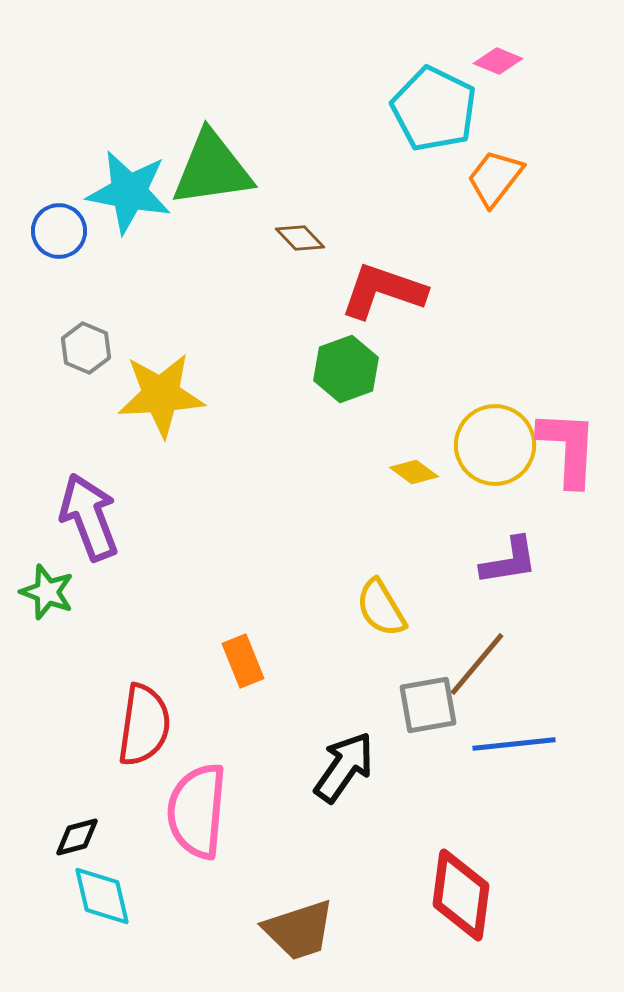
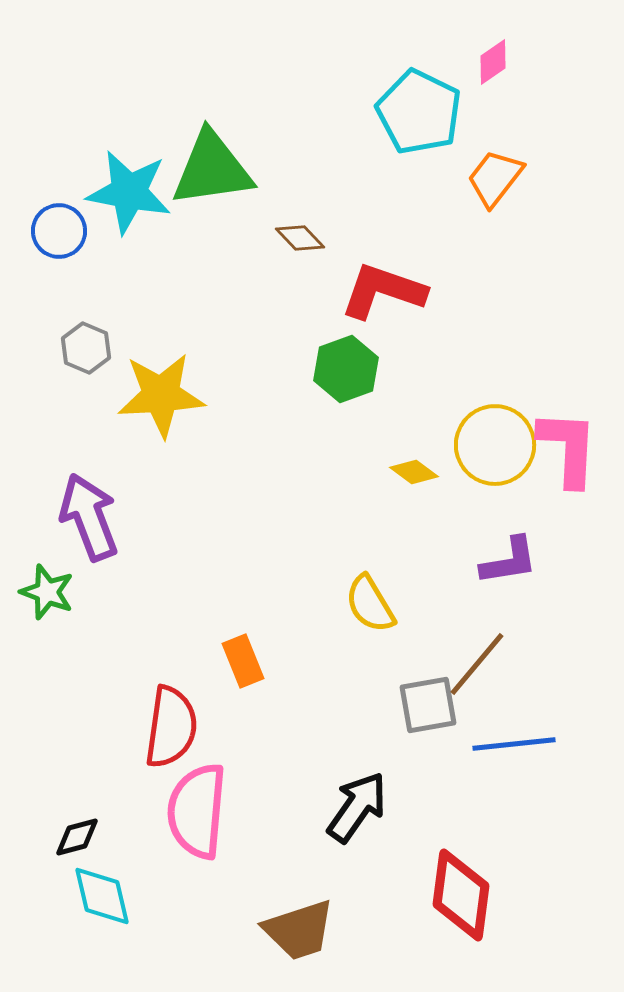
pink diamond: moved 5 px left, 1 px down; rotated 57 degrees counterclockwise
cyan pentagon: moved 15 px left, 3 px down
yellow semicircle: moved 11 px left, 4 px up
red semicircle: moved 27 px right, 2 px down
black arrow: moved 13 px right, 40 px down
